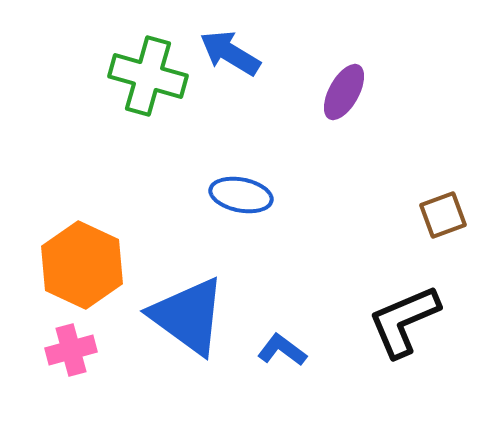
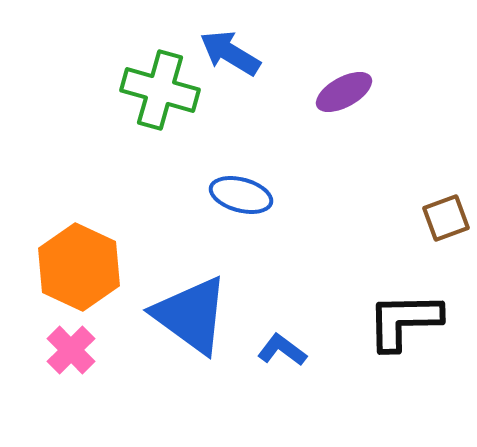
green cross: moved 12 px right, 14 px down
purple ellipse: rotated 32 degrees clockwise
blue ellipse: rotated 4 degrees clockwise
brown square: moved 3 px right, 3 px down
orange hexagon: moved 3 px left, 2 px down
blue triangle: moved 3 px right, 1 px up
black L-shape: rotated 22 degrees clockwise
pink cross: rotated 30 degrees counterclockwise
